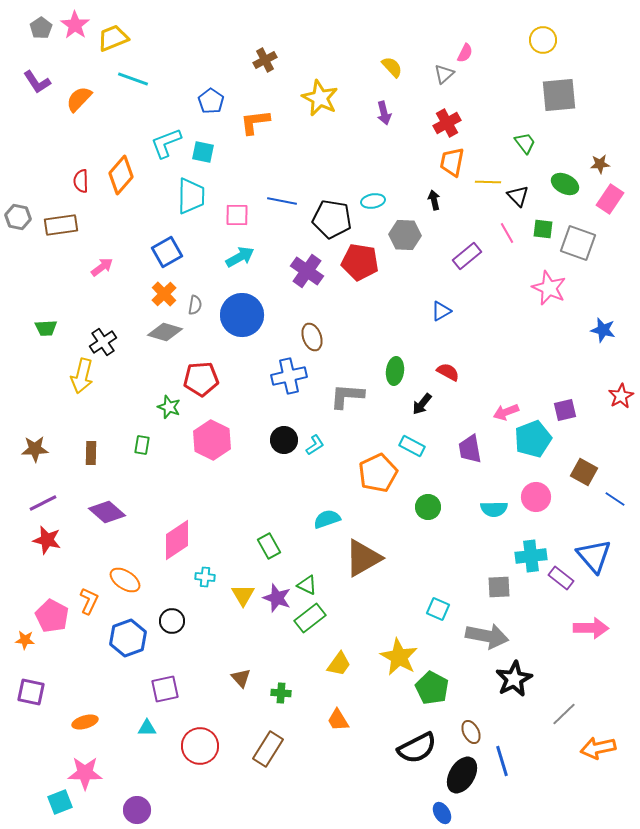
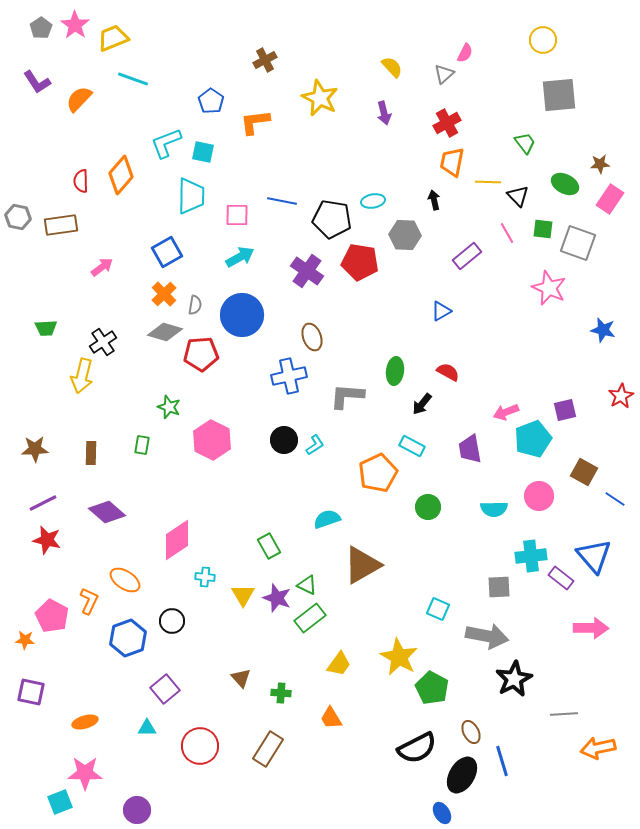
red pentagon at (201, 379): moved 25 px up
pink circle at (536, 497): moved 3 px right, 1 px up
brown triangle at (363, 558): moved 1 px left, 7 px down
purple square at (165, 689): rotated 28 degrees counterclockwise
gray line at (564, 714): rotated 40 degrees clockwise
orange trapezoid at (338, 720): moved 7 px left, 2 px up
